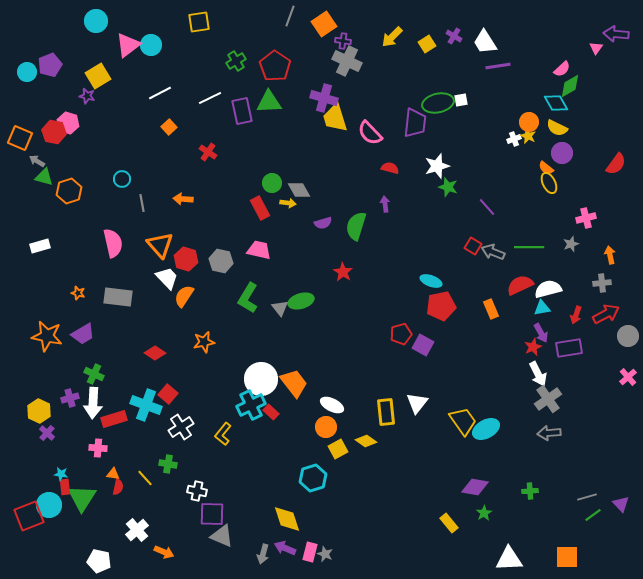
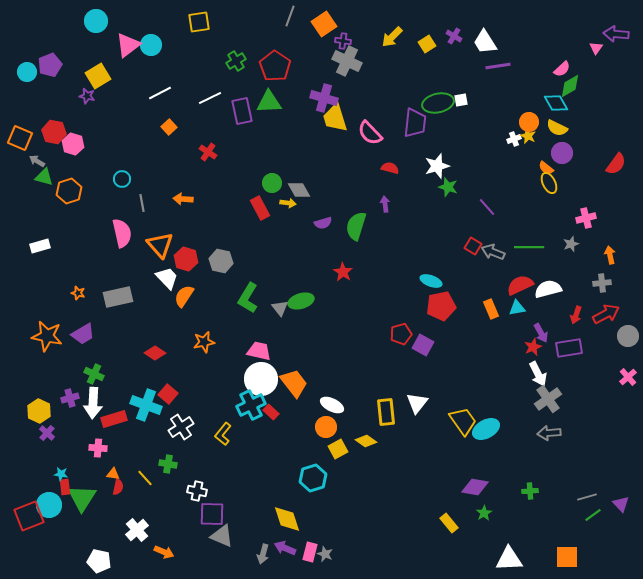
pink hexagon at (68, 123): moved 5 px right, 21 px down
pink semicircle at (113, 243): moved 9 px right, 10 px up
pink trapezoid at (259, 250): moved 101 px down
gray rectangle at (118, 297): rotated 20 degrees counterclockwise
cyan triangle at (542, 308): moved 25 px left
